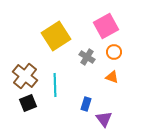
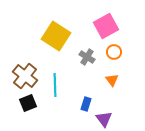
yellow square: rotated 24 degrees counterclockwise
orange triangle: moved 3 px down; rotated 32 degrees clockwise
